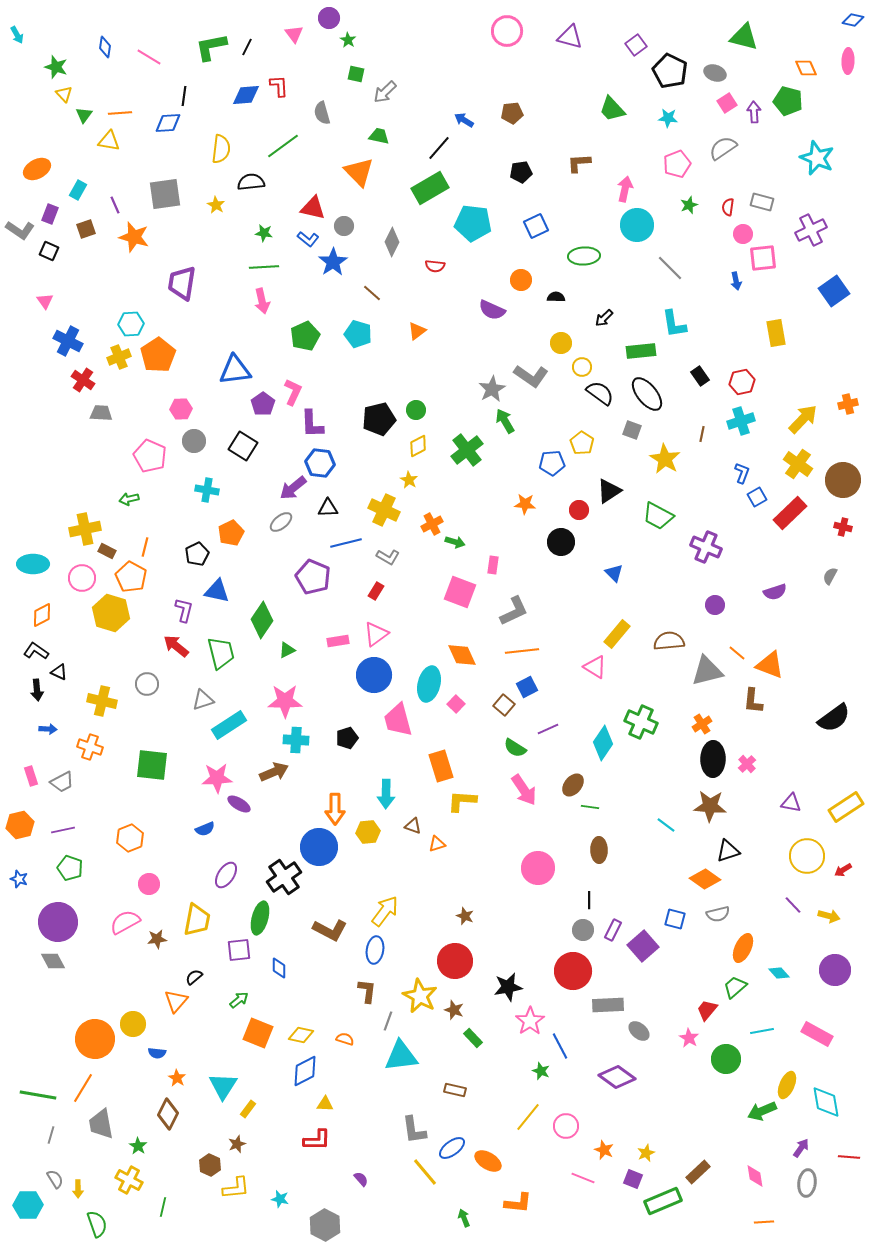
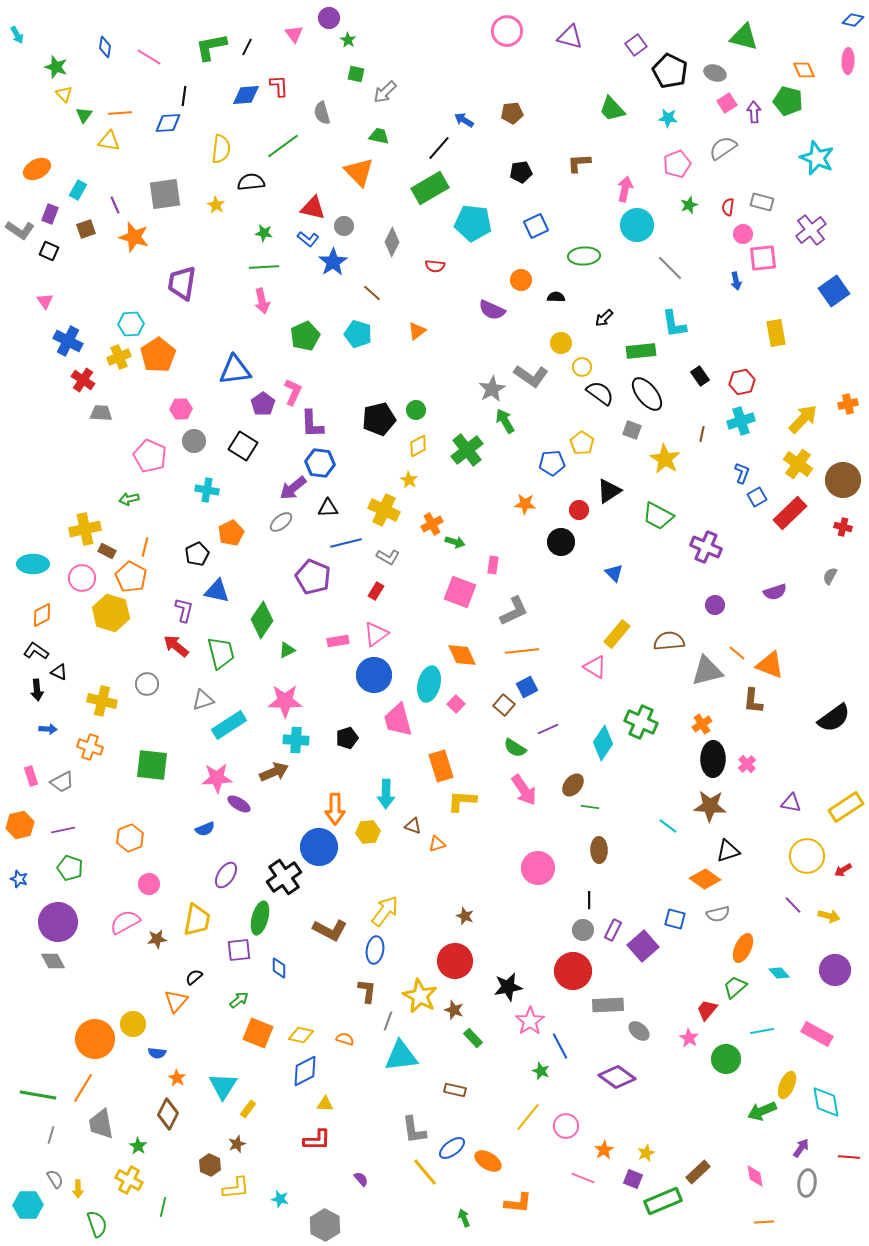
orange diamond at (806, 68): moved 2 px left, 2 px down
purple cross at (811, 230): rotated 12 degrees counterclockwise
cyan line at (666, 825): moved 2 px right, 1 px down
orange star at (604, 1150): rotated 18 degrees clockwise
